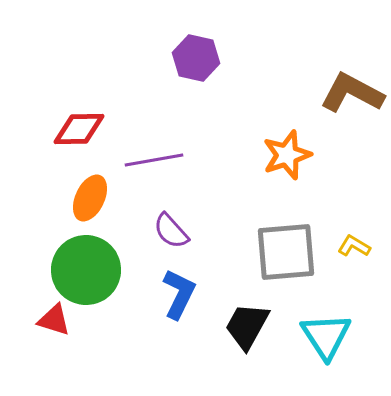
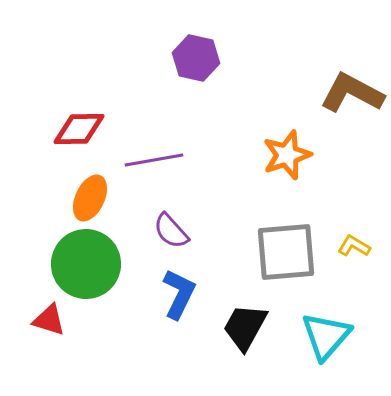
green circle: moved 6 px up
red triangle: moved 5 px left
black trapezoid: moved 2 px left, 1 px down
cyan triangle: rotated 14 degrees clockwise
